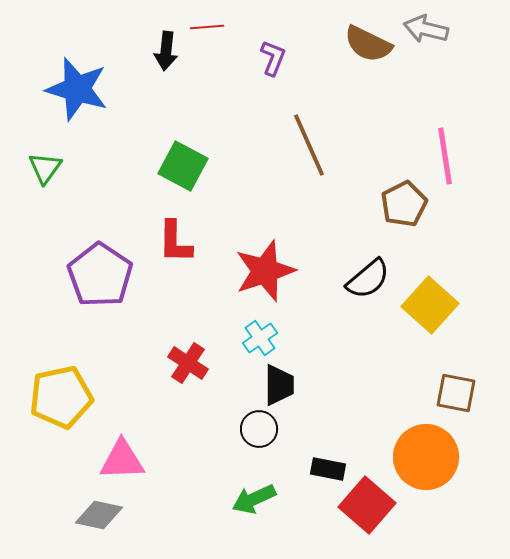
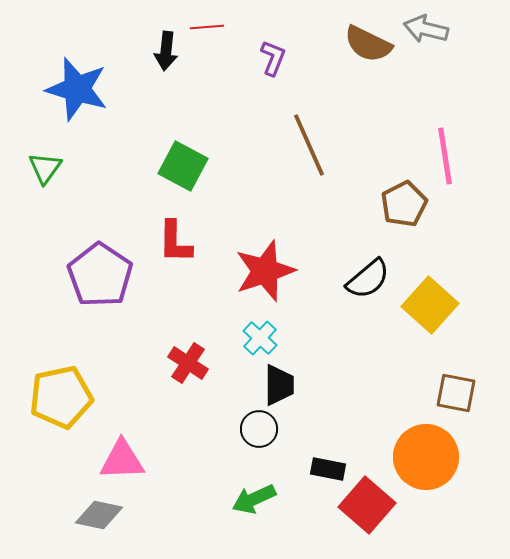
cyan cross: rotated 12 degrees counterclockwise
